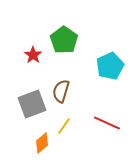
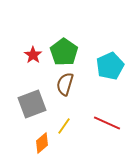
green pentagon: moved 12 px down
brown semicircle: moved 4 px right, 7 px up
